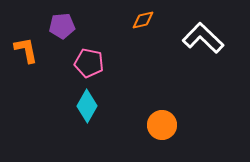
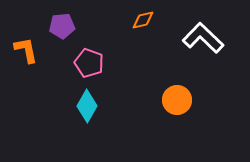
pink pentagon: rotated 8 degrees clockwise
orange circle: moved 15 px right, 25 px up
